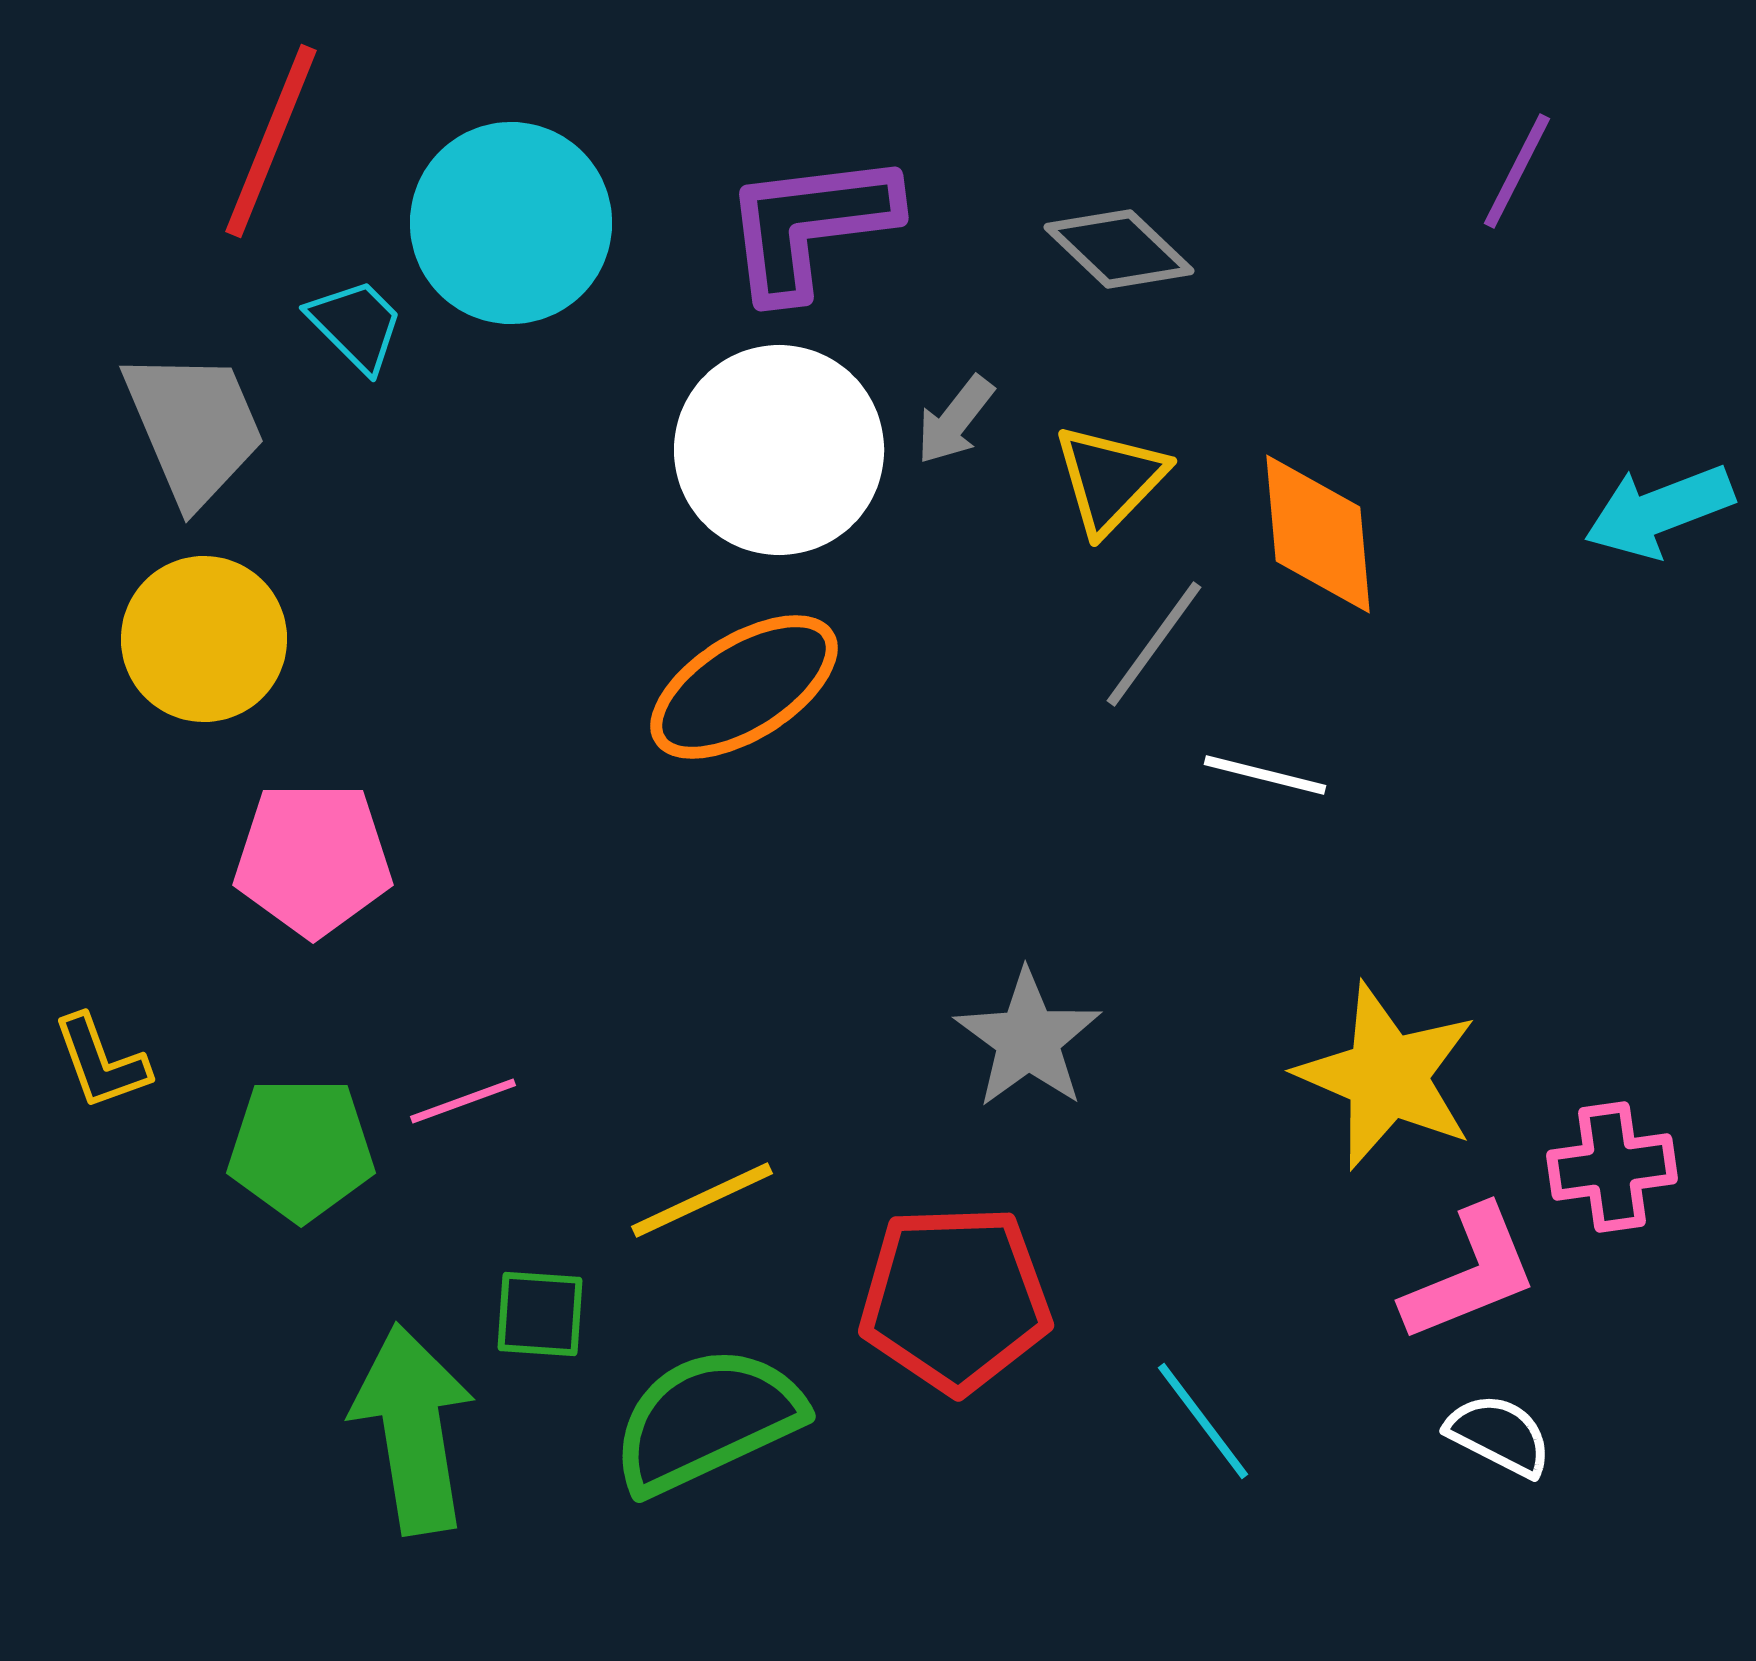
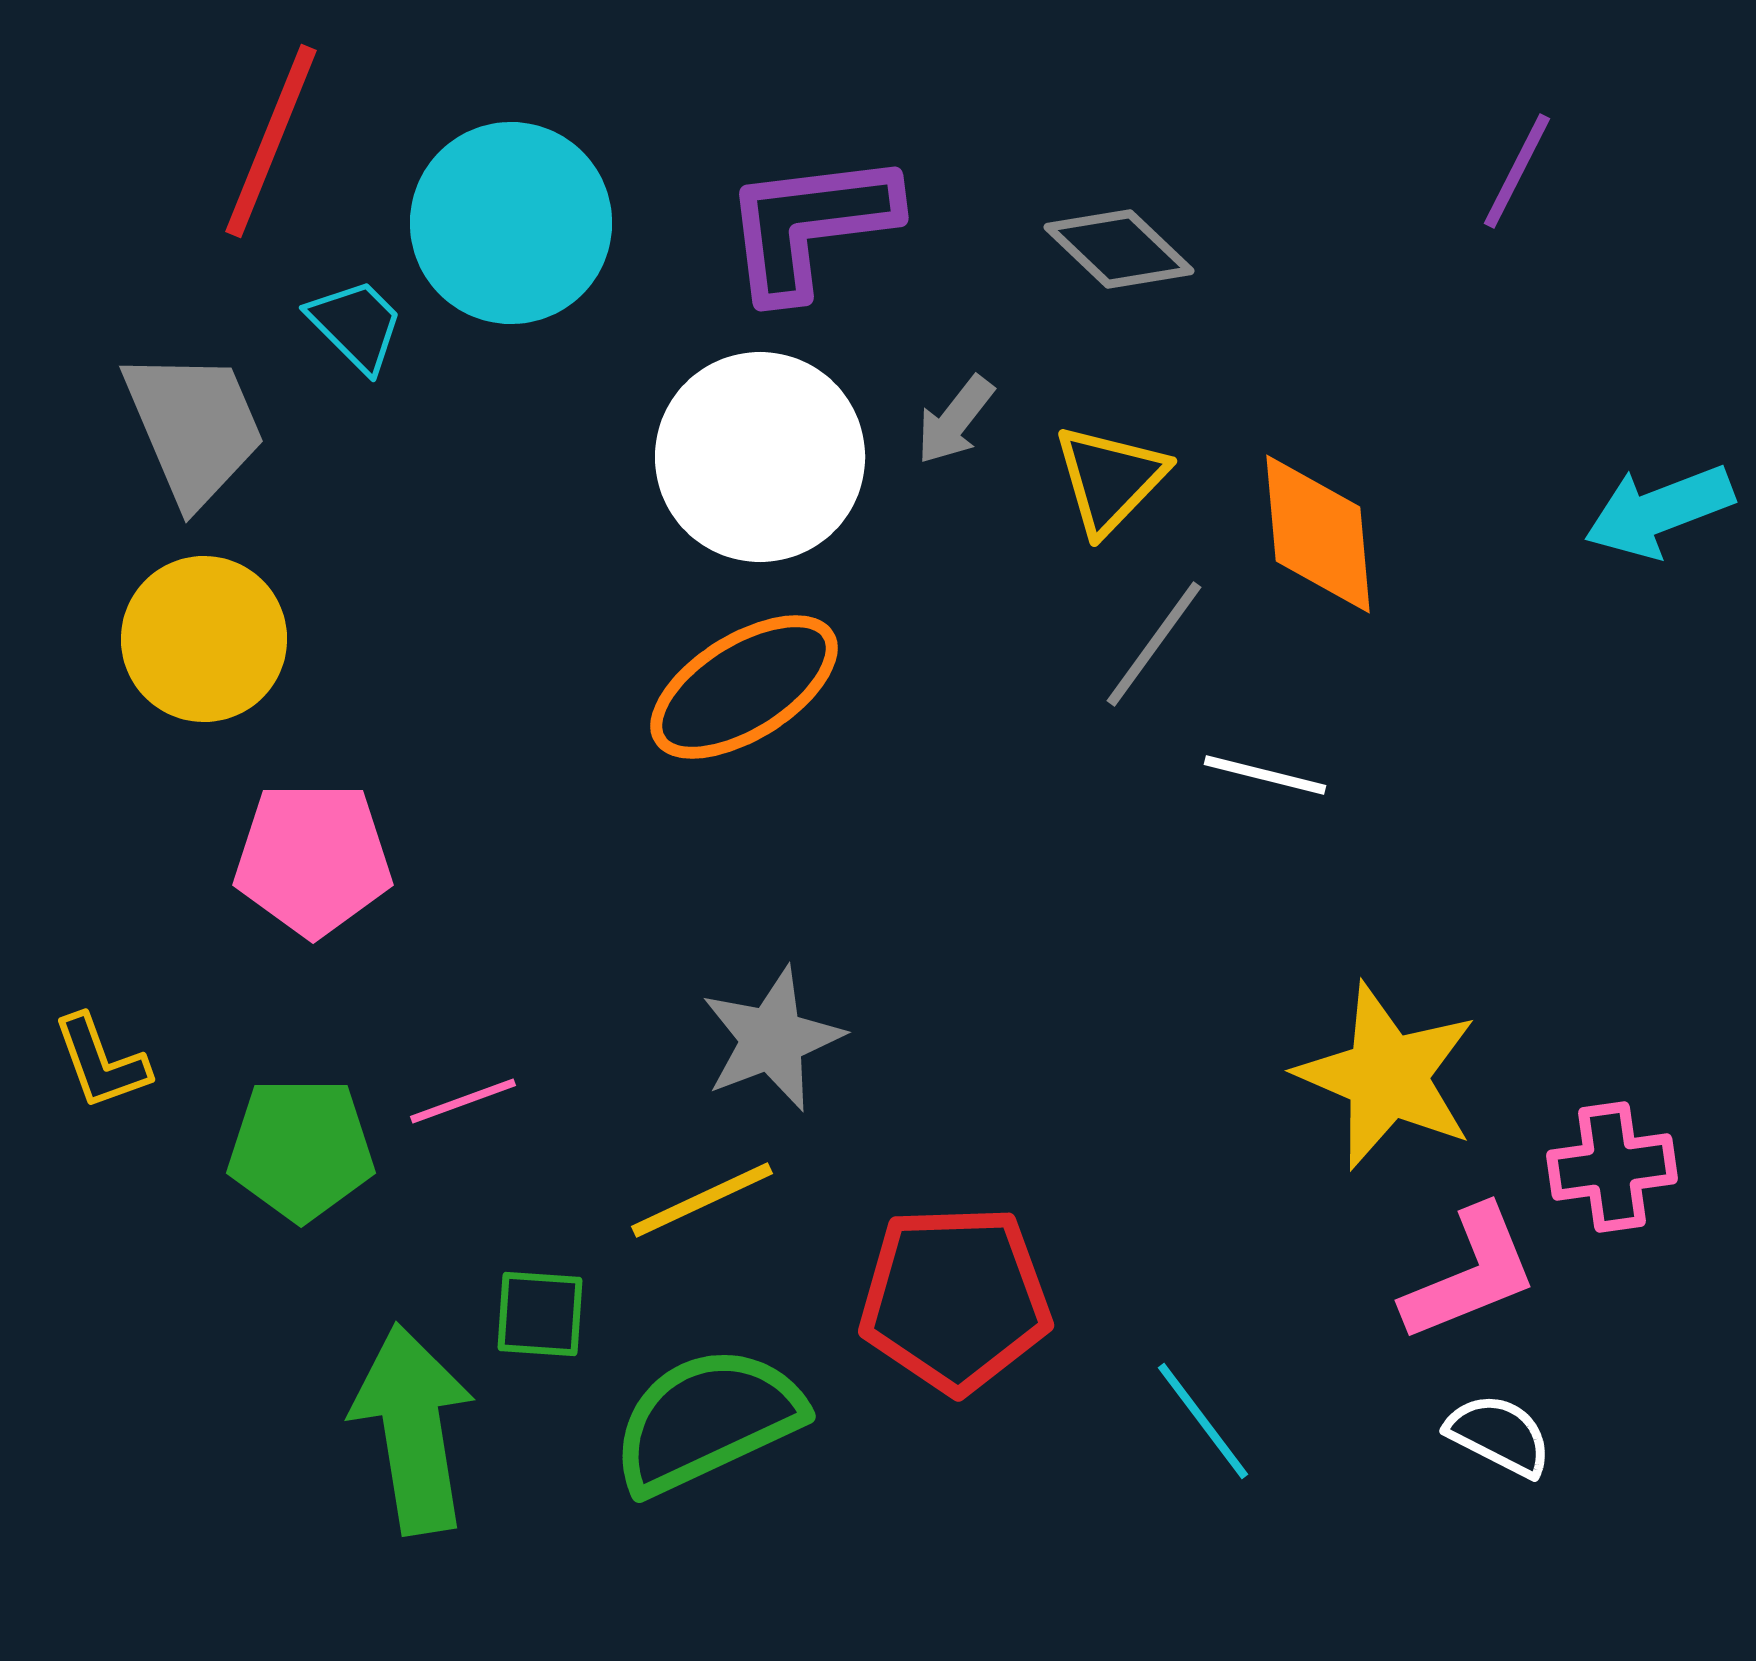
white circle: moved 19 px left, 7 px down
gray star: moved 256 px left; rotated 15 degrees clockwise
